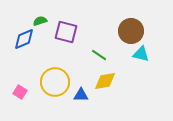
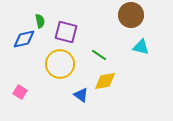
green semicircle: rotated 96 degrees clockwise
brown circle: moved 16 px up
blue diamond: rotated 10 degrees clockwise
cyan triangle: moved 7 px up
yellow circle: moved 5 px right, 18 px up
blue triangle: rotated 35 degrees clockwise
